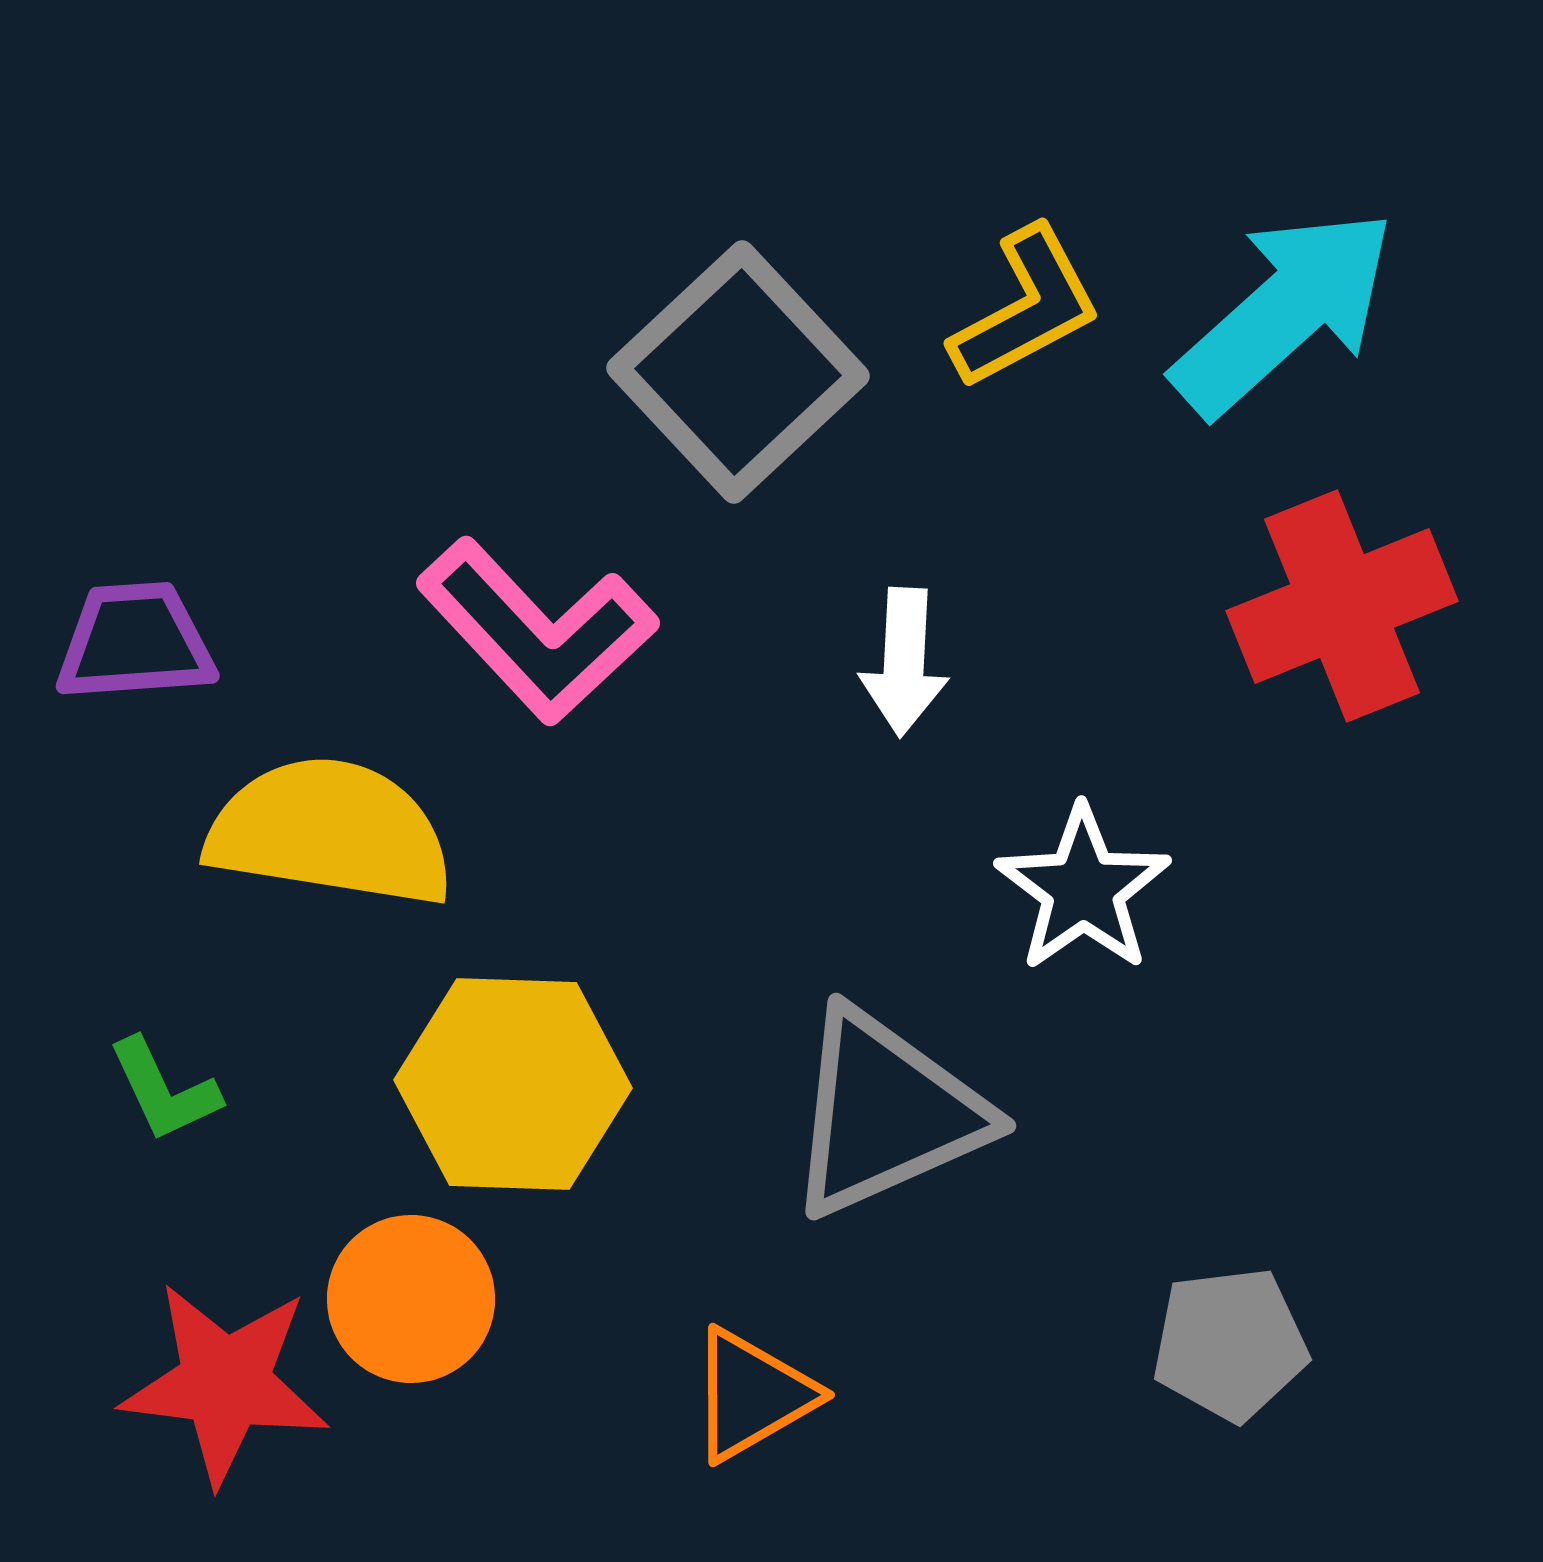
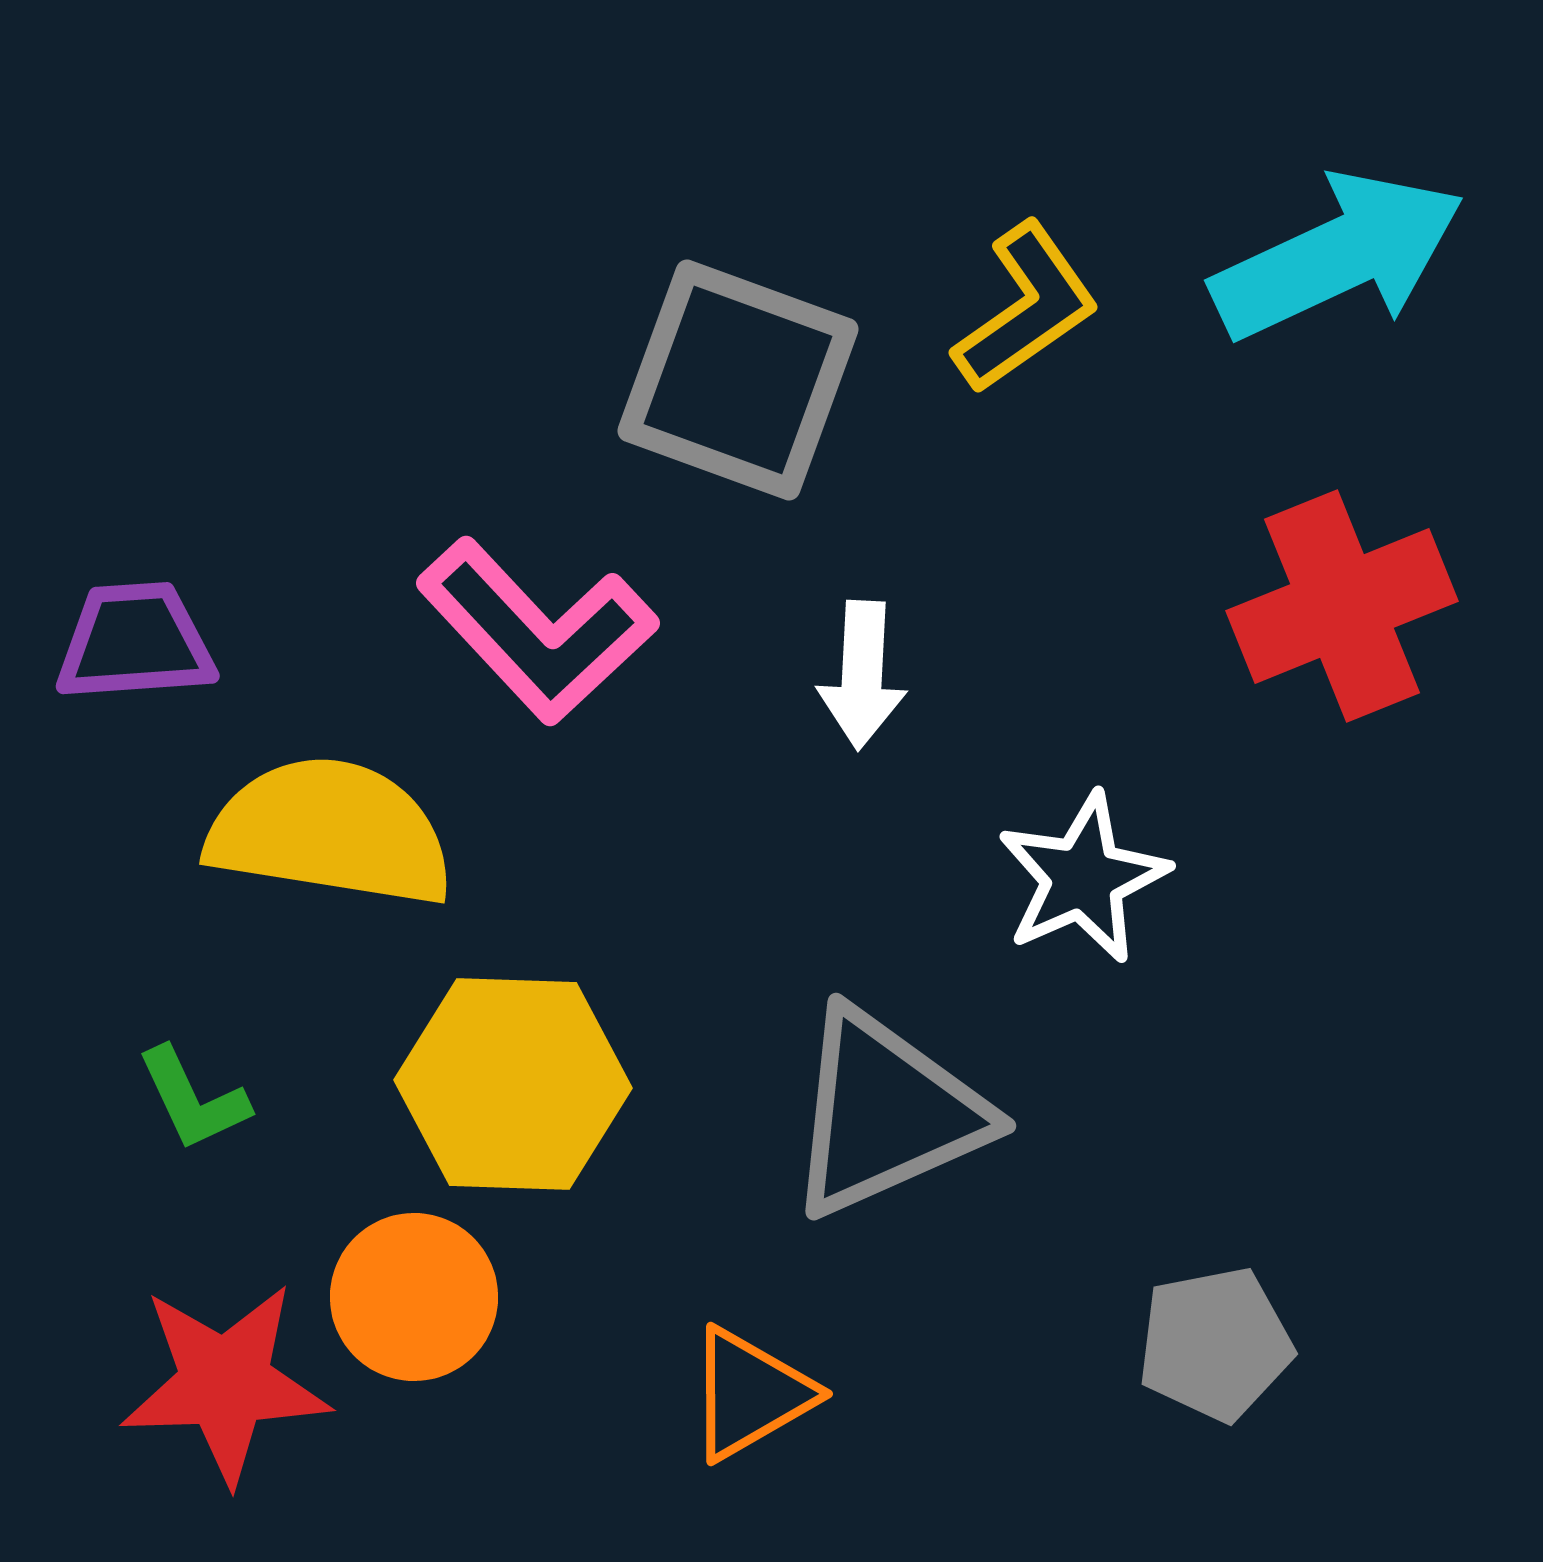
yellow L-shape: rotated 7 degrees counterclockwise
cyan arrow: moved 54 px right, 56 px up; rotated 17 degrees clockwise
gray square: moved 8 px down; rotated 27 degrees counterclockwise
white arrow: moved 42 px left, 13 px down
white star: moved 11 px up; rotated 11 degrees clockwise
green L-shape: moved 29 px right, 9 px down
orange circle: moved 3 px right, 2 px up
gray pentagon: moved 15 px left; rotated 4 degrees counterclockwise
red star: rotated 9 degrees counterclockwise
orange triangle: moved 2 px left, 1 px up
